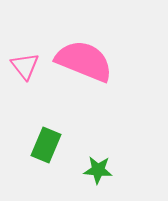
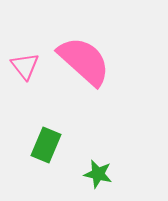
pink semicircle: rotated 20 degrees clockwise
green star: moved 4 px down; rotated 8 degrees clockwise
